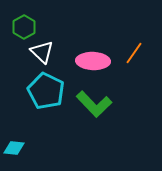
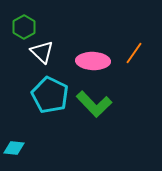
cyan pentagon: moved 4 px right, 4 px down
